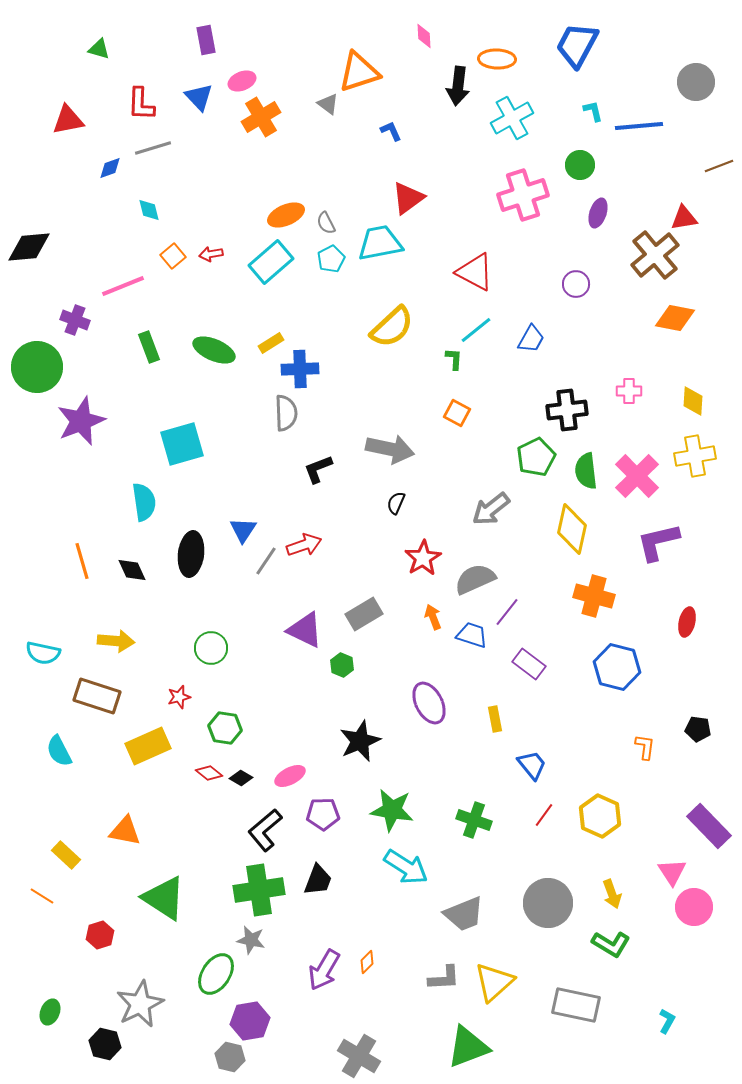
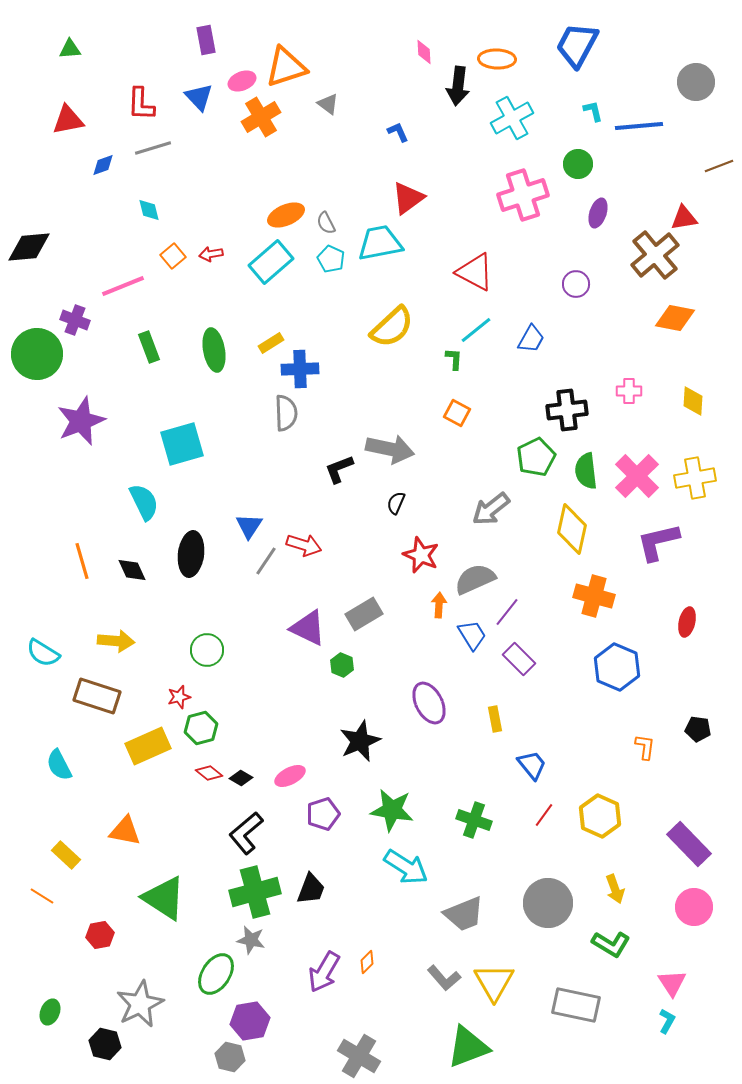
pink diamond at (424, 36): moved 16 px down
green triangle at (99, 49): moved 29 px left; rotated 20 degrees counterclockwise
orange triangle at (359, 72): moved 73 px left, 5 px up
blue L-shape at (391, 131): moved 7 px right, 1 px down
green circle at (580, 165): moved 2 px left, 1 px up
blue diamond at (110, 168): moved 7 px left, 3 px up
cyan pentagon at (331, 259): rotated 20 degrees counterclockwise
green ellipse at (214, 350): rotated 57 degrees clockwise
green circle at (37, 367): moved 13 px up
yellow cross at (695, 456): moved 22 px down
black L-shape at (318, 469): moved 21 px right
cyan semicircle at (144, 502): rotated 18 degrees counterclockwise
blue triangle at (243, 530): moved 6 px right, 4 px up
red arrow at (304, 545): rotated 36 degrees clockwise
red star at (423, 558): moved 2 px left, 3 px up; rotated 18 degrees counterclockwise
orange arrow at (433, 617): moved 6 px right, 12 px up; rotated 25 degrees clockwise
purple triangle at (305, 630): moved 3 px right, 2 px up
blue trapezoid at (472, 635): rotated 40 degrees clockwise
green circle at (211, 648): moved 4 px left, 2 px down
cyan semicircle at (43, 653): rotated 20 degrees clockwise
purple rectangle at (529, 664): moved 10 px left, 5 px up; rotated 8 degrees clockwise
blue hexagon at (617, 667): rotated 9 degrees clockwise
green hexagon at (225, 728): moved 24 px left; rotated 24 degrees counterclockwise
cyan semicircle at (59, 751): moved 14 px down
purple pentagon at (323, 814): rotated 16 degrees counterclockwise
purple rectangle at (709, 826): moved 20 px left, 18 px down
black L-shape at (265, 830): moved 19 px left, 3 px down
pink triangle at (672, 872): moved 111 px down
black trapezoid at (318, 880): moved 7 px left, 9 px down
green cross at (259, 890): moved 4 px left, 2 px down; rotated 6 degrees counterclockwise
yellow arrow at (612, 894): moved 3 px right, 5 px up
red hexagon at (100, 935): rotated 8 degrees clockwise
purple arrow at (324, 970): moved 2 px down
gray L-shape at (444, 978): rotated 52 degrees clockwise
yellow triangle at (494, 982): rotated 18 degrees counterclockwise
